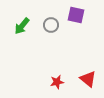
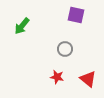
gray circle: moved 14 px right, 24 px down
red star: moved 5 px up; rotated 24 degrees clockwise
